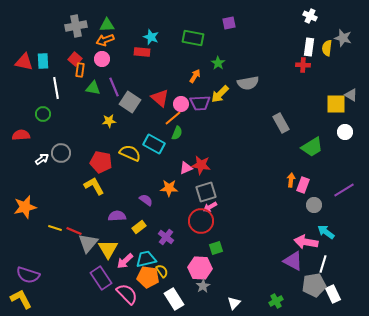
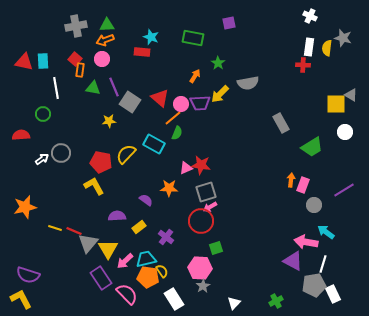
yellow semicircle at (130, 153): moved 4 px left, 1 px down; rotated 70 degrees counterclockwise
